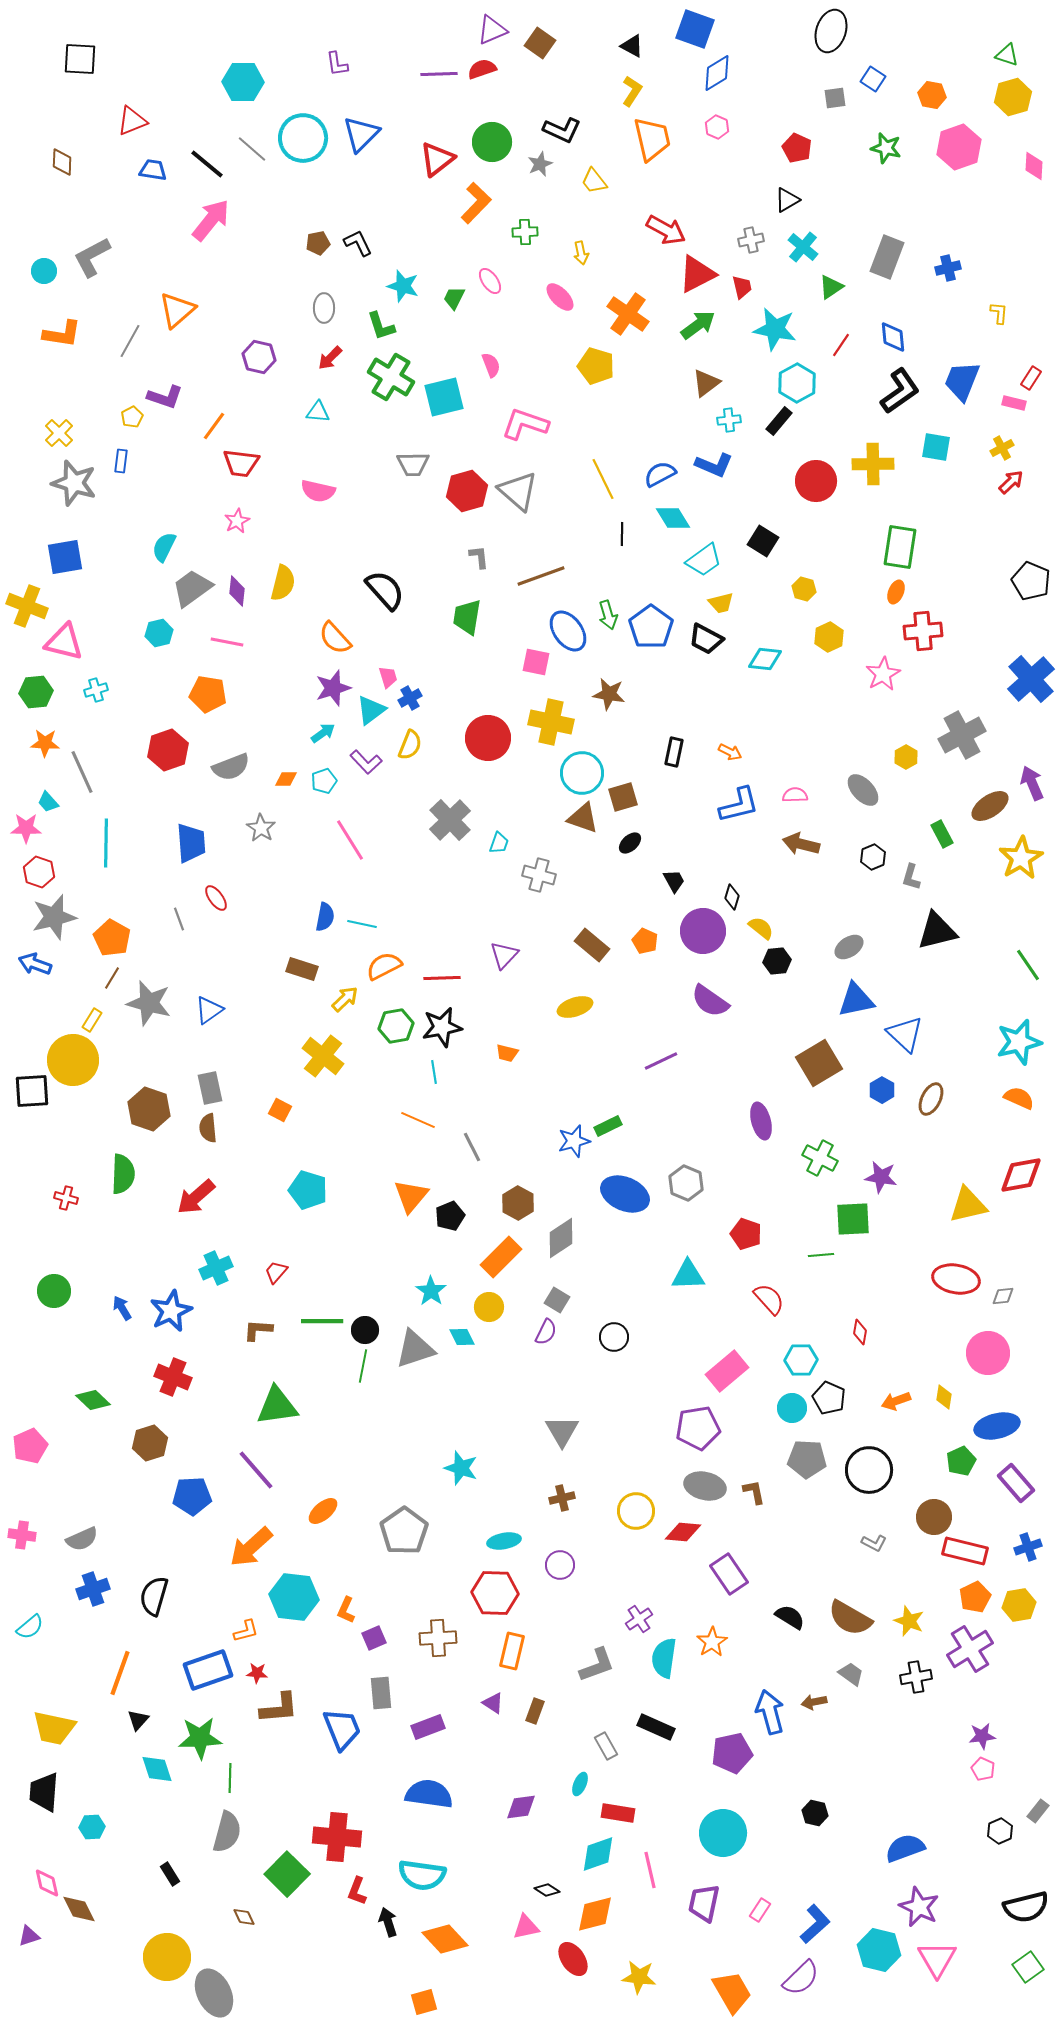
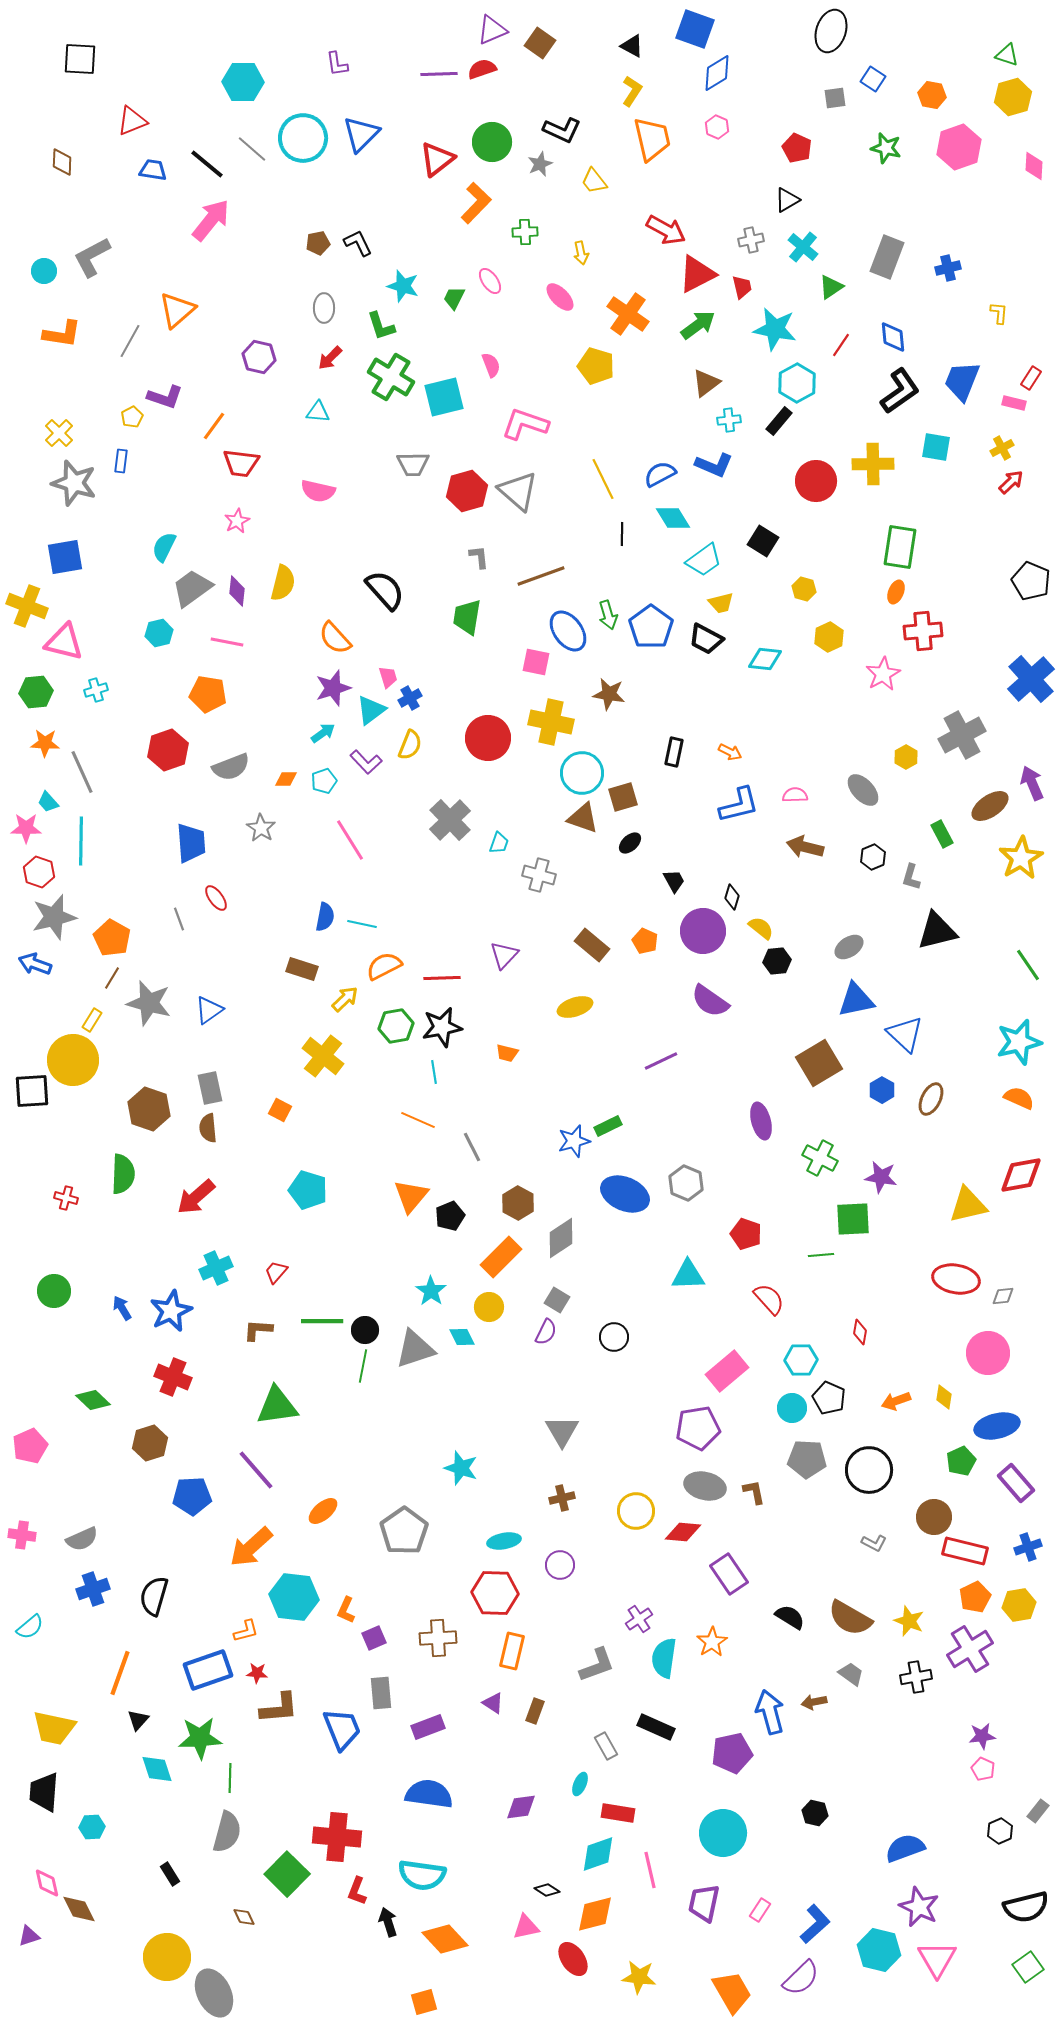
cyan line at (106, 843): moved 25 px left, 2 px up
brown arrow at (801, 844): moved 4 px right, 3 px down
